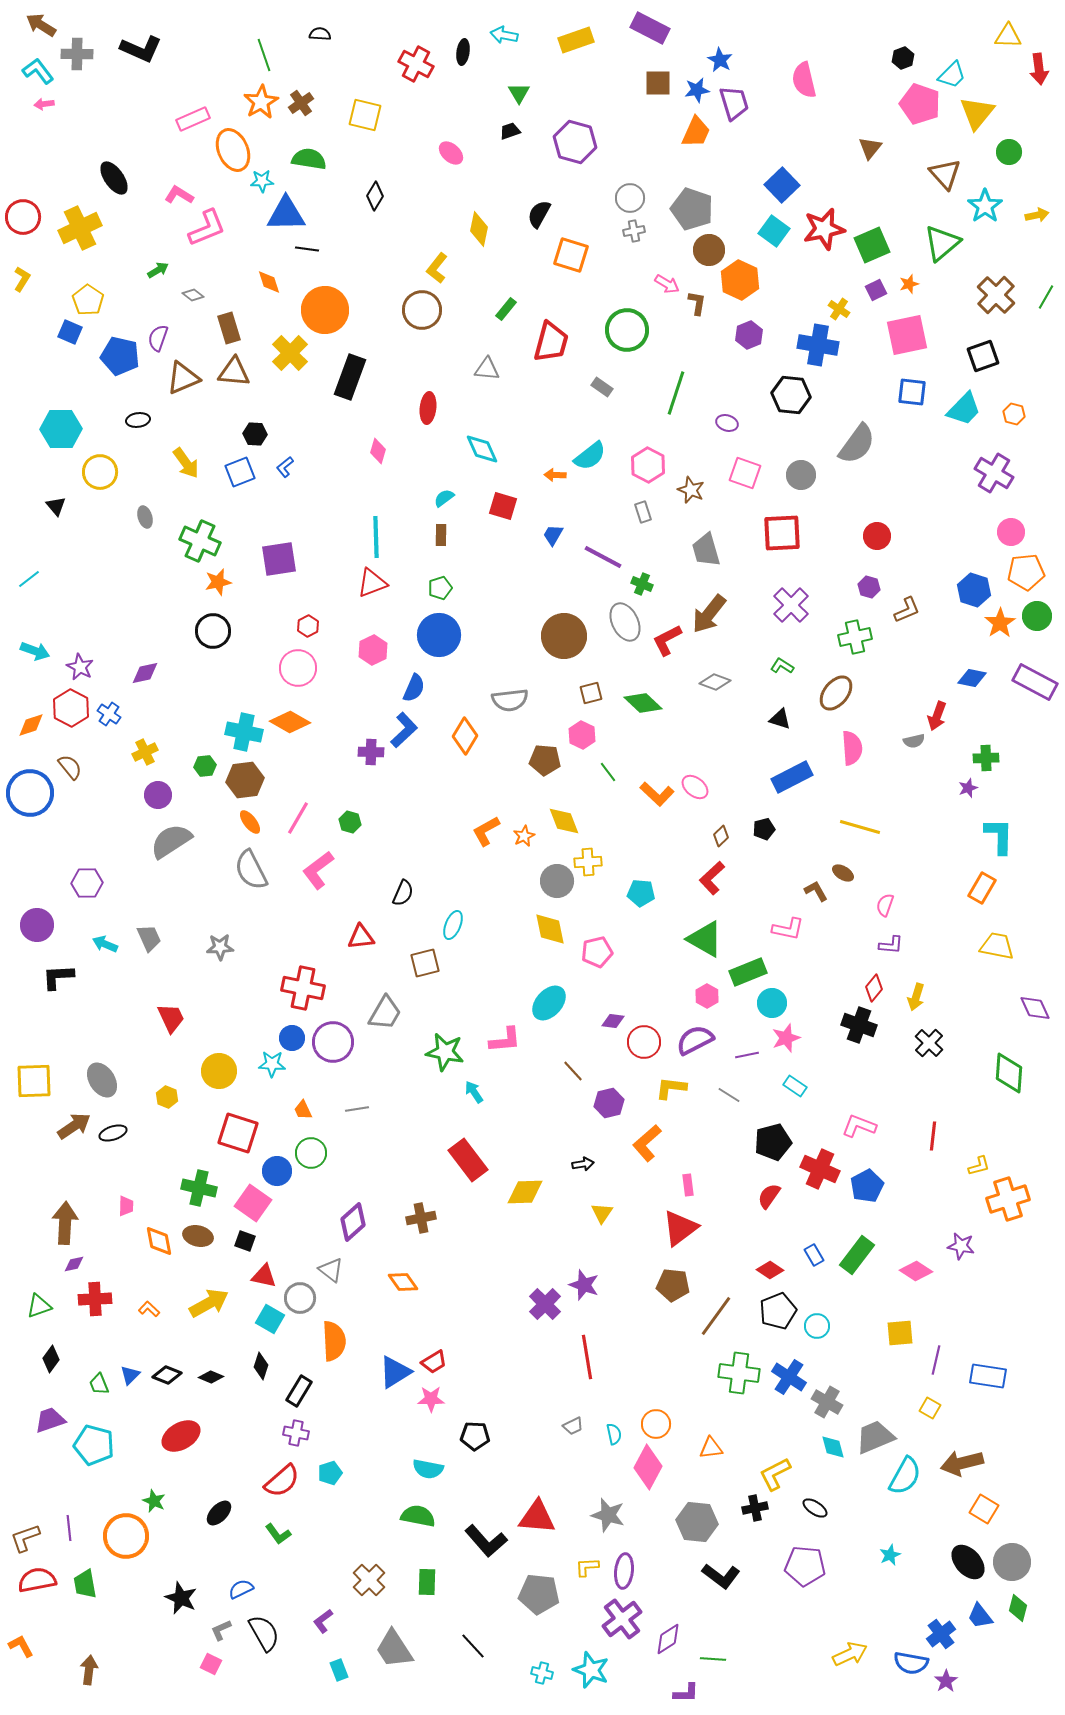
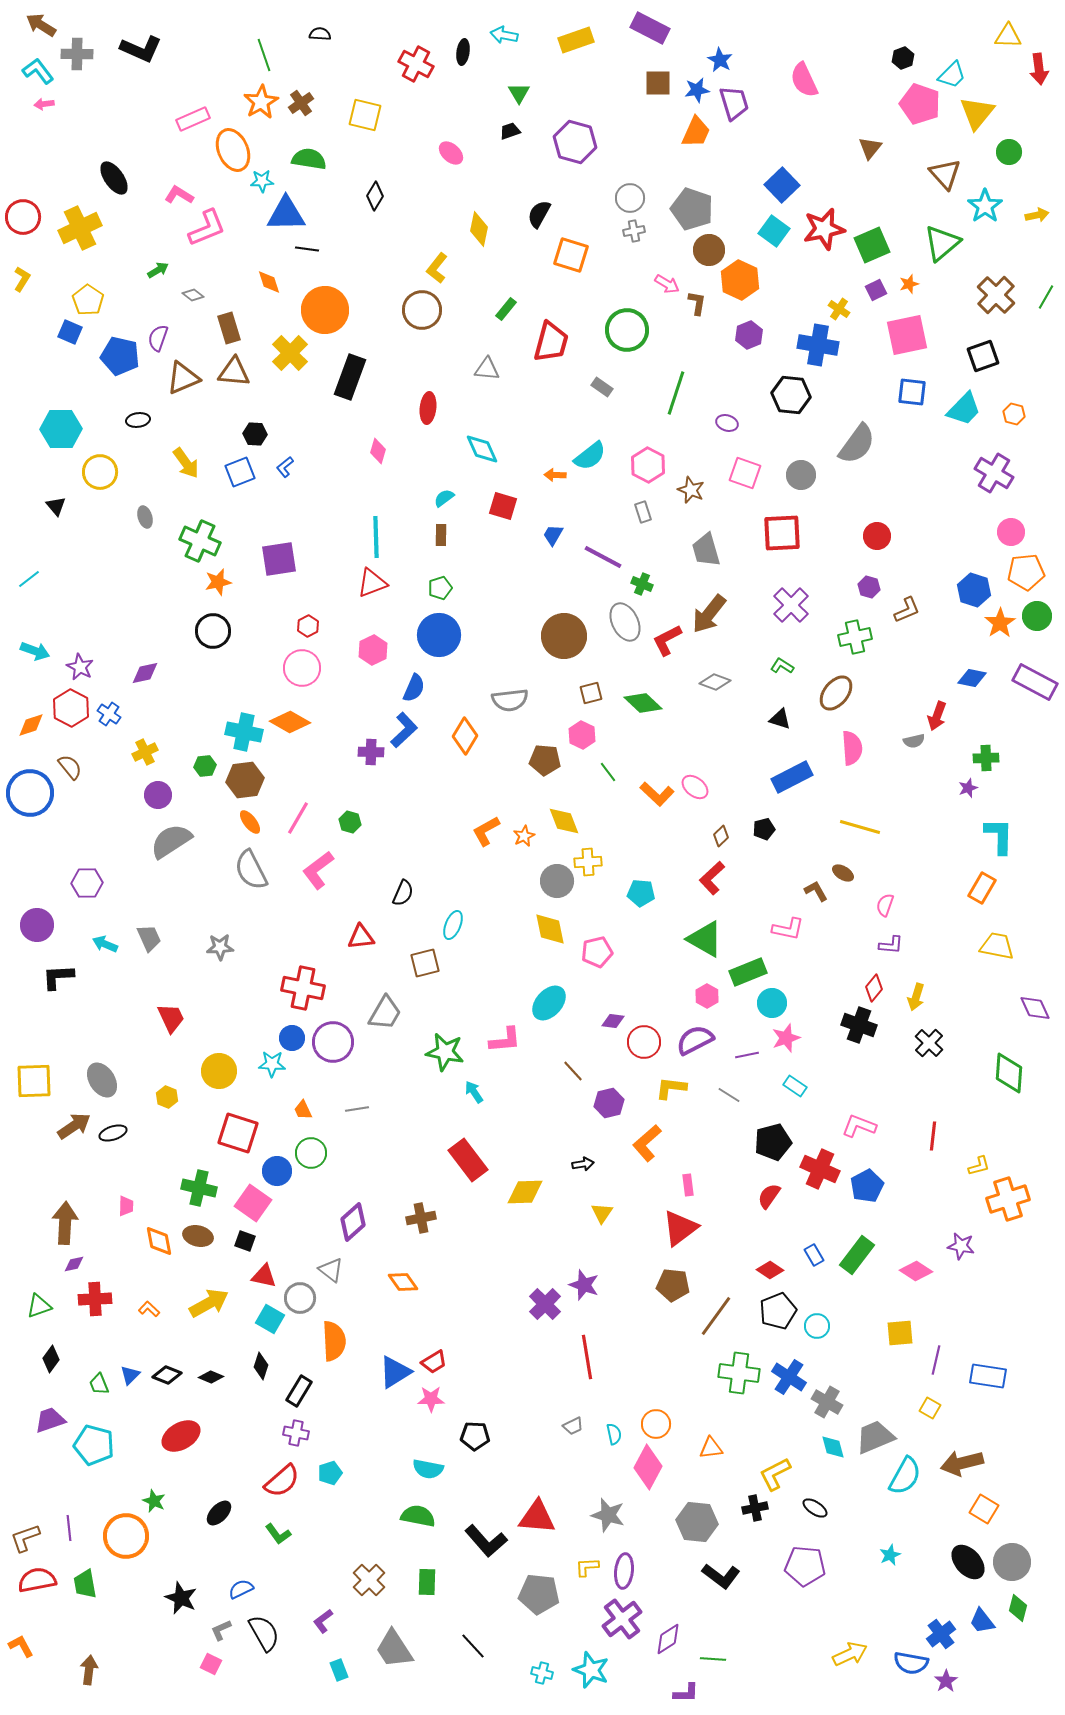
pink semicircle at (804, 80): rotated 12 degrees counterclockwise
pink circle at (298, 668): moved 4 px right
blue trapezoid at (980, 1616): moved 2 px right, 5 px down
